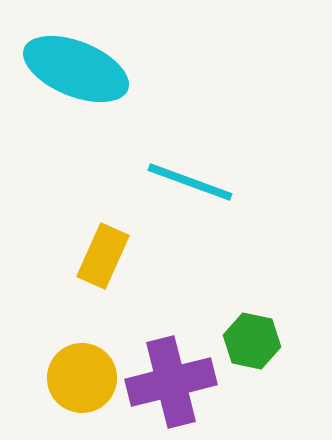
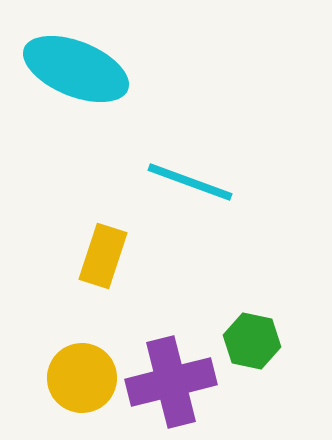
yellow rectangle: rotated 6 degrees counterclockwise
